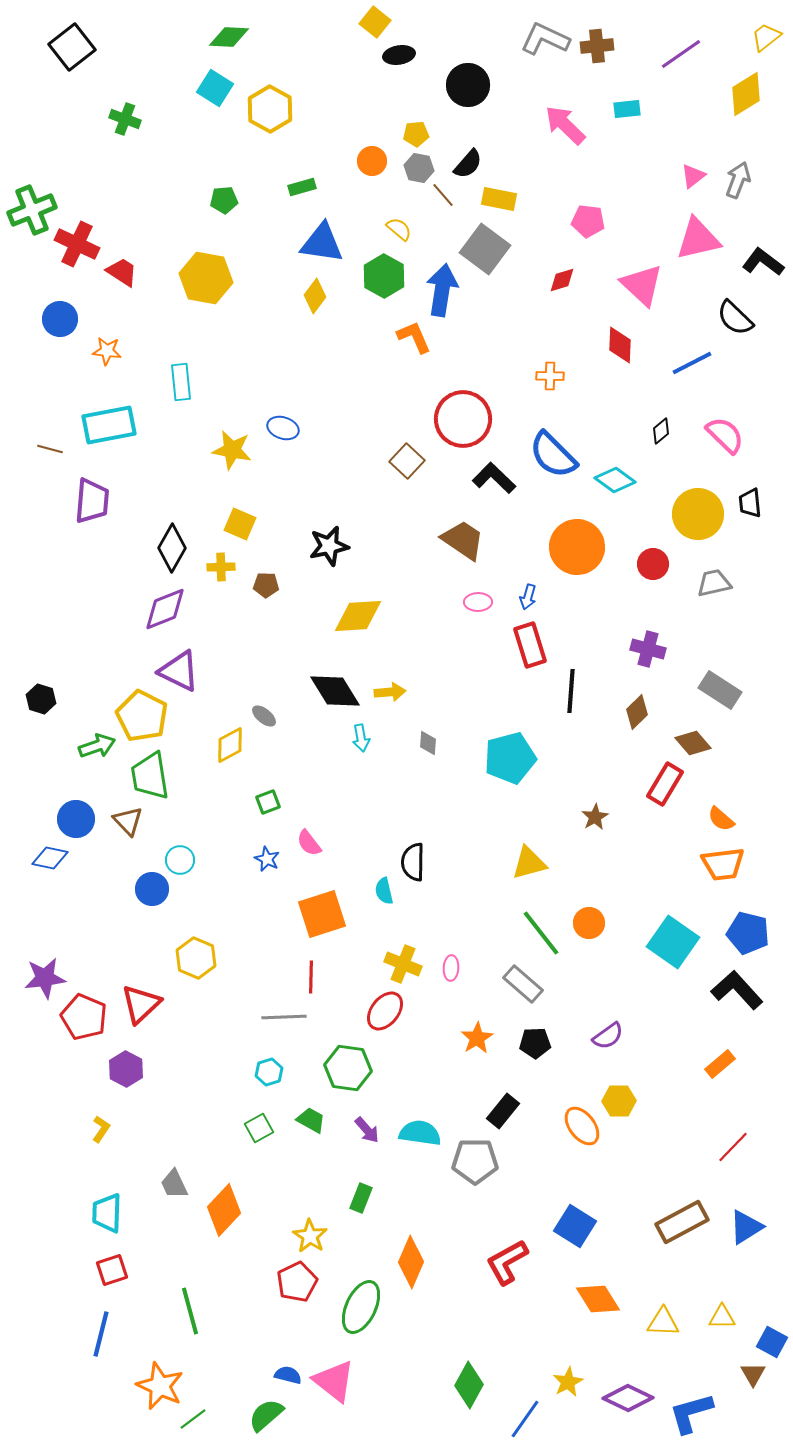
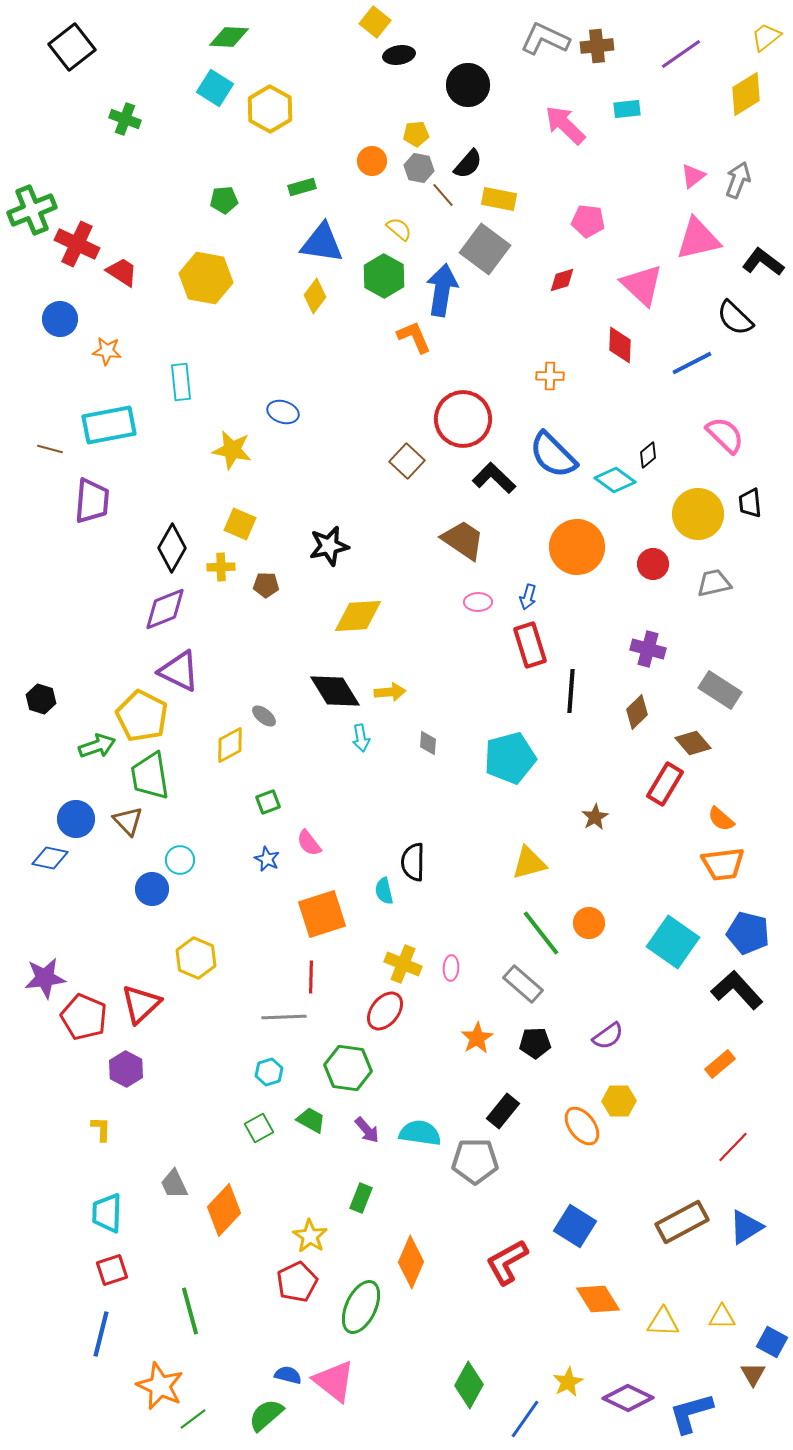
blue ellipse at (283, 428): moved 16 px up
black diamond at (661, 431): moved 13 px left, 24 px down
yellow L-shape at (101, 1129): rotated 32 degrees counterclockwise
